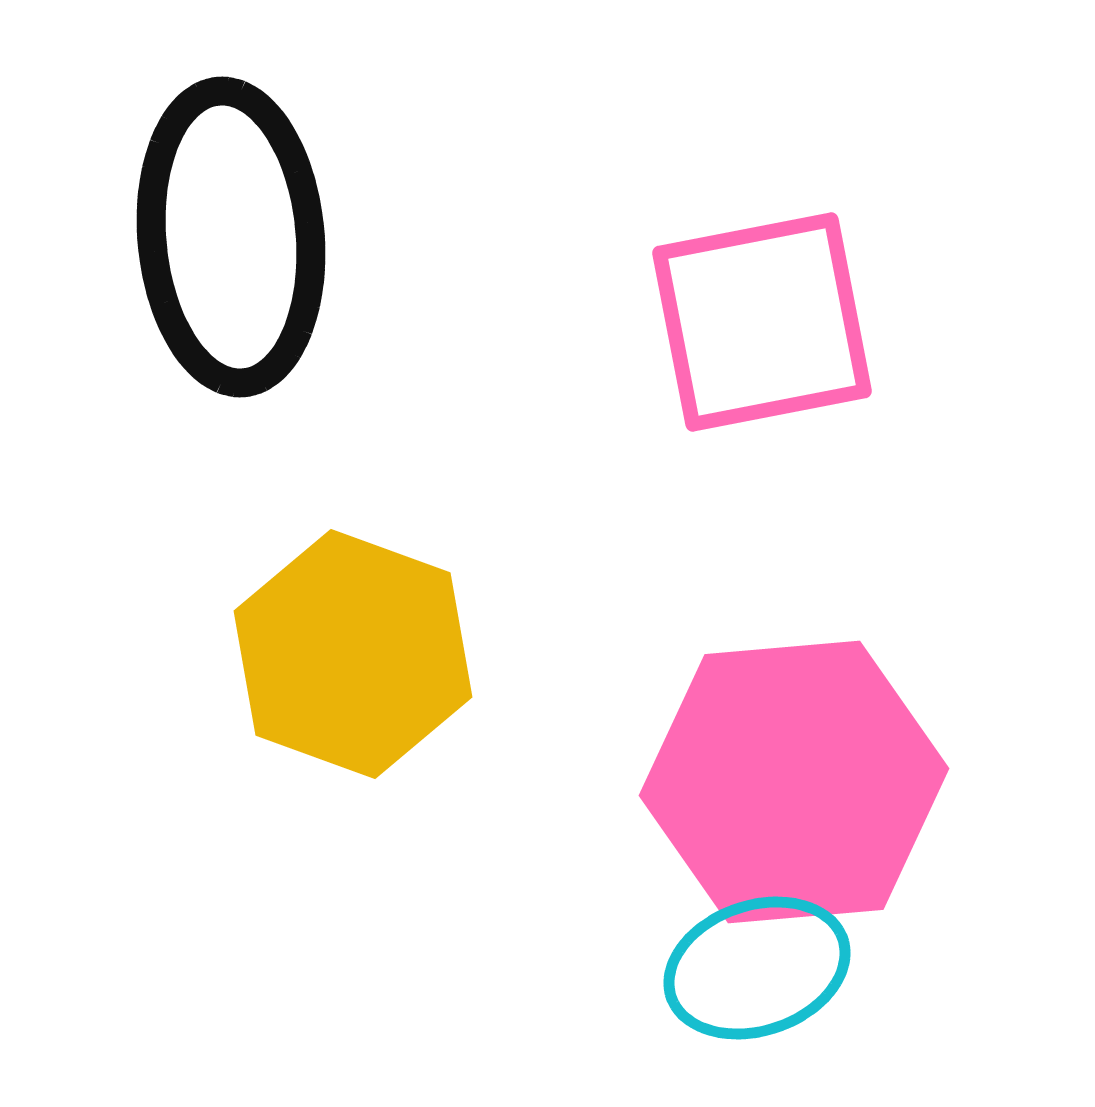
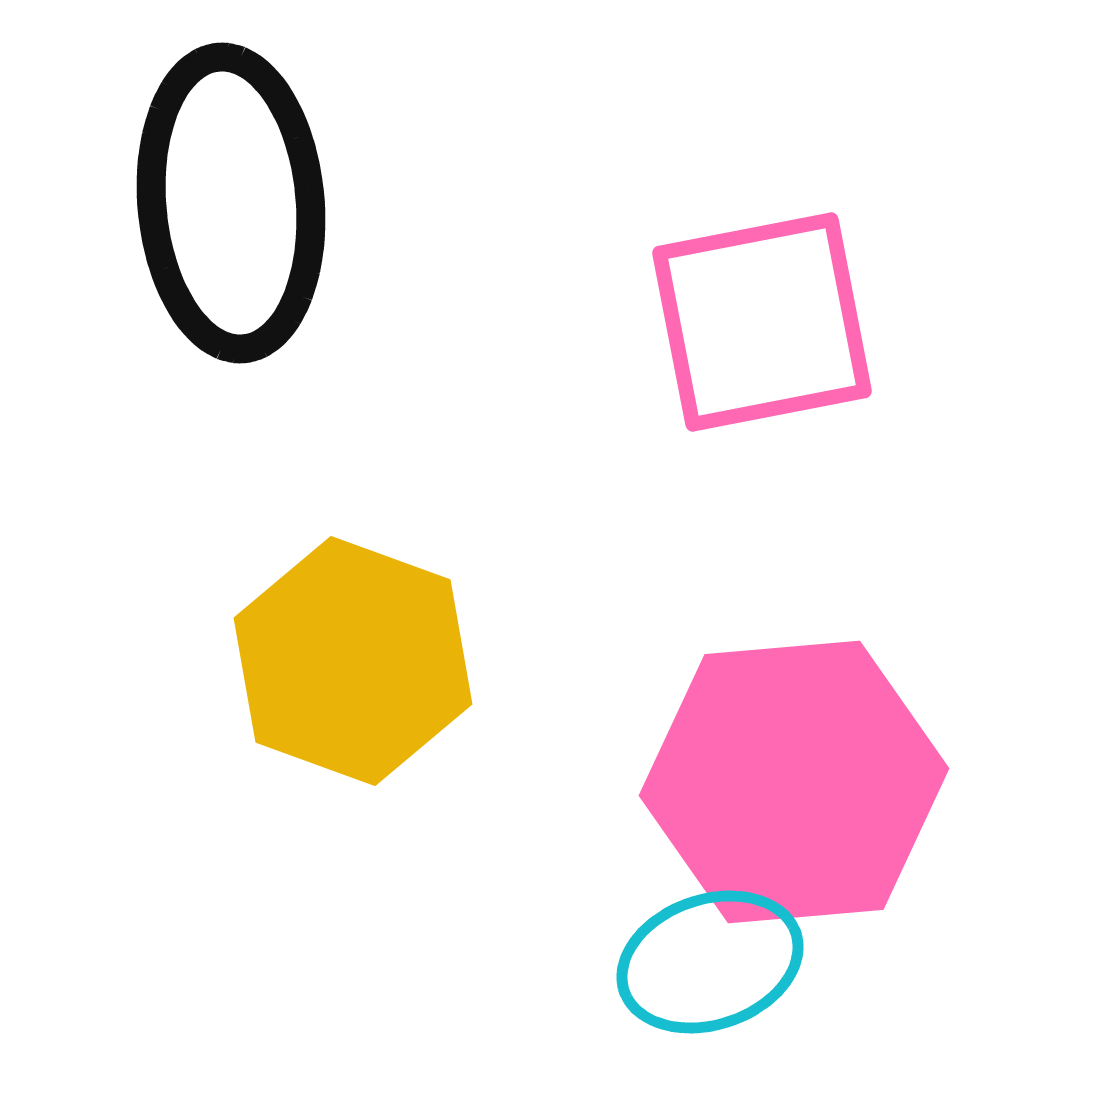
black ellipse: moved 34 px up
yellow hexagon: moved 7 px down
cyan ellipse: moved 47 px left, 6 px up
